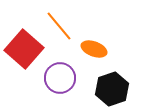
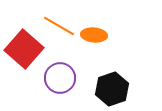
orange line: rotated 20 degrees counterclockwise
orange ellipse: moved 14 px up; rotated 15 degrees counterclockwise
